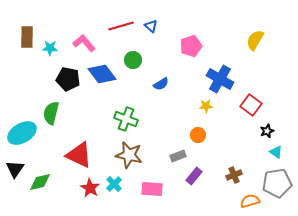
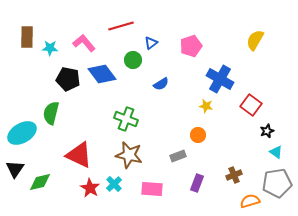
blue triangle: moved 17 px down; rotated 40 degrees clockwise
yellow star: rotated 16 degrees clockwise
purple rectangle: moved 3 px right, 7 px down; rotated 18 degrees counterclockwise
